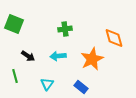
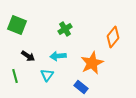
green square: moved 3 px right, 1 px down
green cross: rotated 24 degrees counterclockwise
orange diamond: moved 1 px left, 1 px up; rotated 55 degrees clockwise
orange star: moved 4 px down
cyan triangle: moved 9 px up
